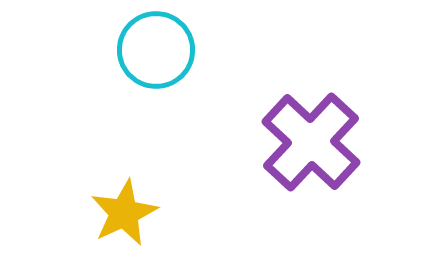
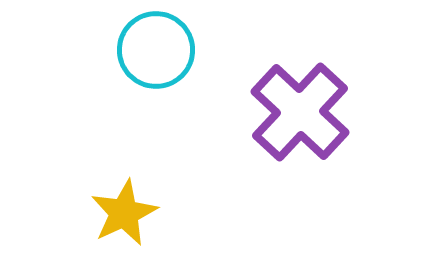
purple cross: moved 11 px left, 30 px up
